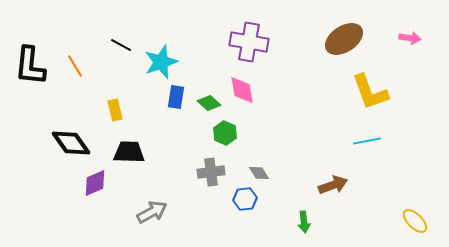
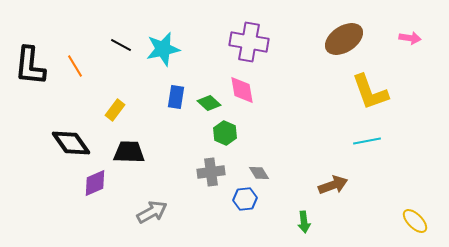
cyan star: moved 2 px right, 13 px up; rotated 8 degrees clockwise
yellow rectangle: rotated 50 degrees clockwise
